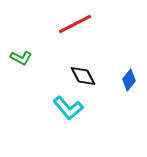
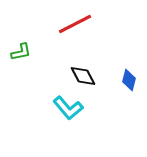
green L-shape: moved 6 px up; rotated 40 degrees counterclockwise
blue diamond: rotated 25 degrees counterclockwise
